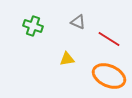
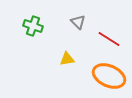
gray triangle: rotated 21 degrees clockwise
